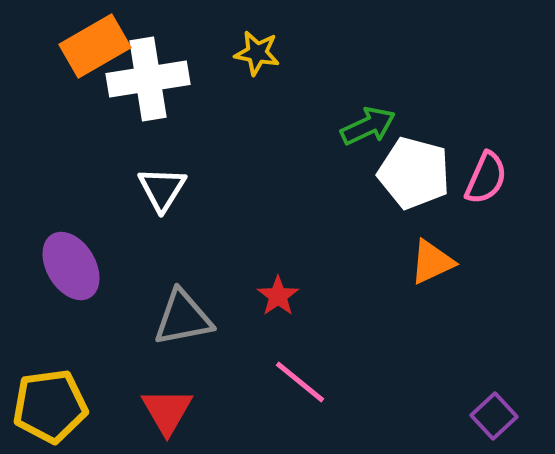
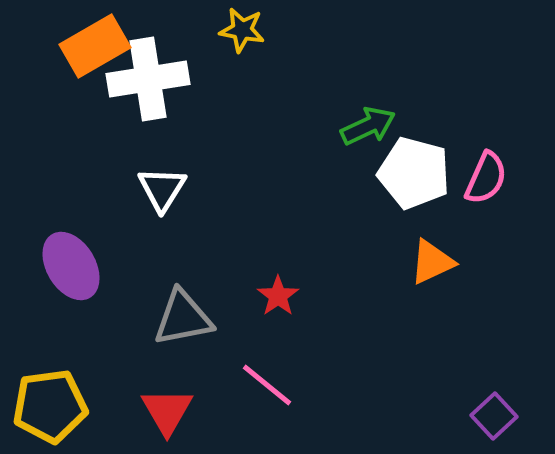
yellow star: moved 15 px left, 23 px up
pink line: moved 33 px left, 3 px down
